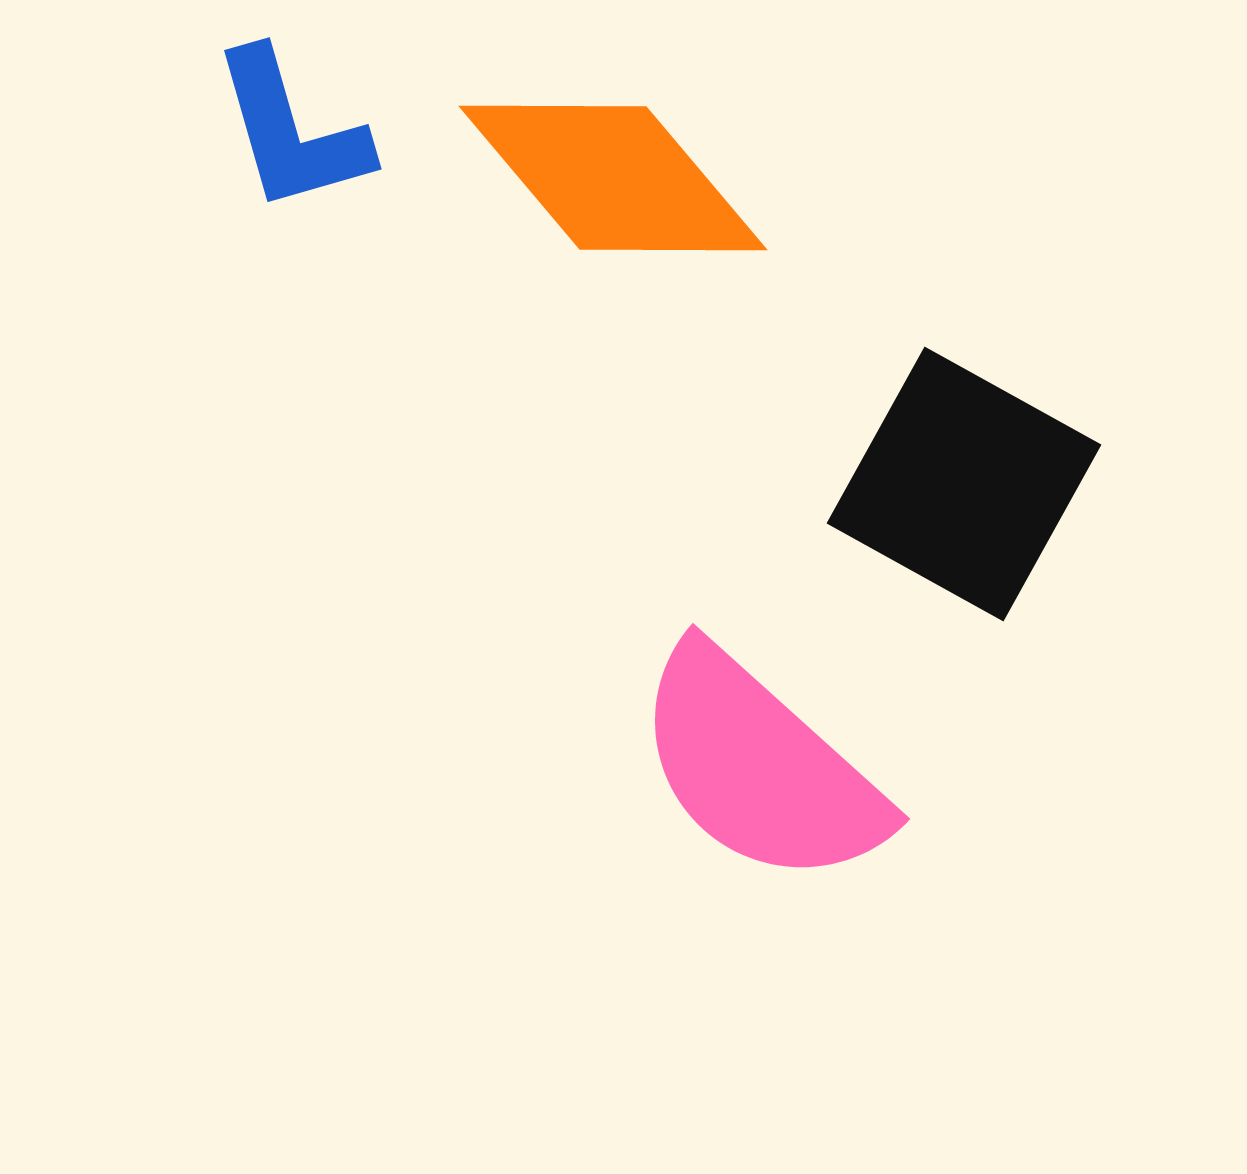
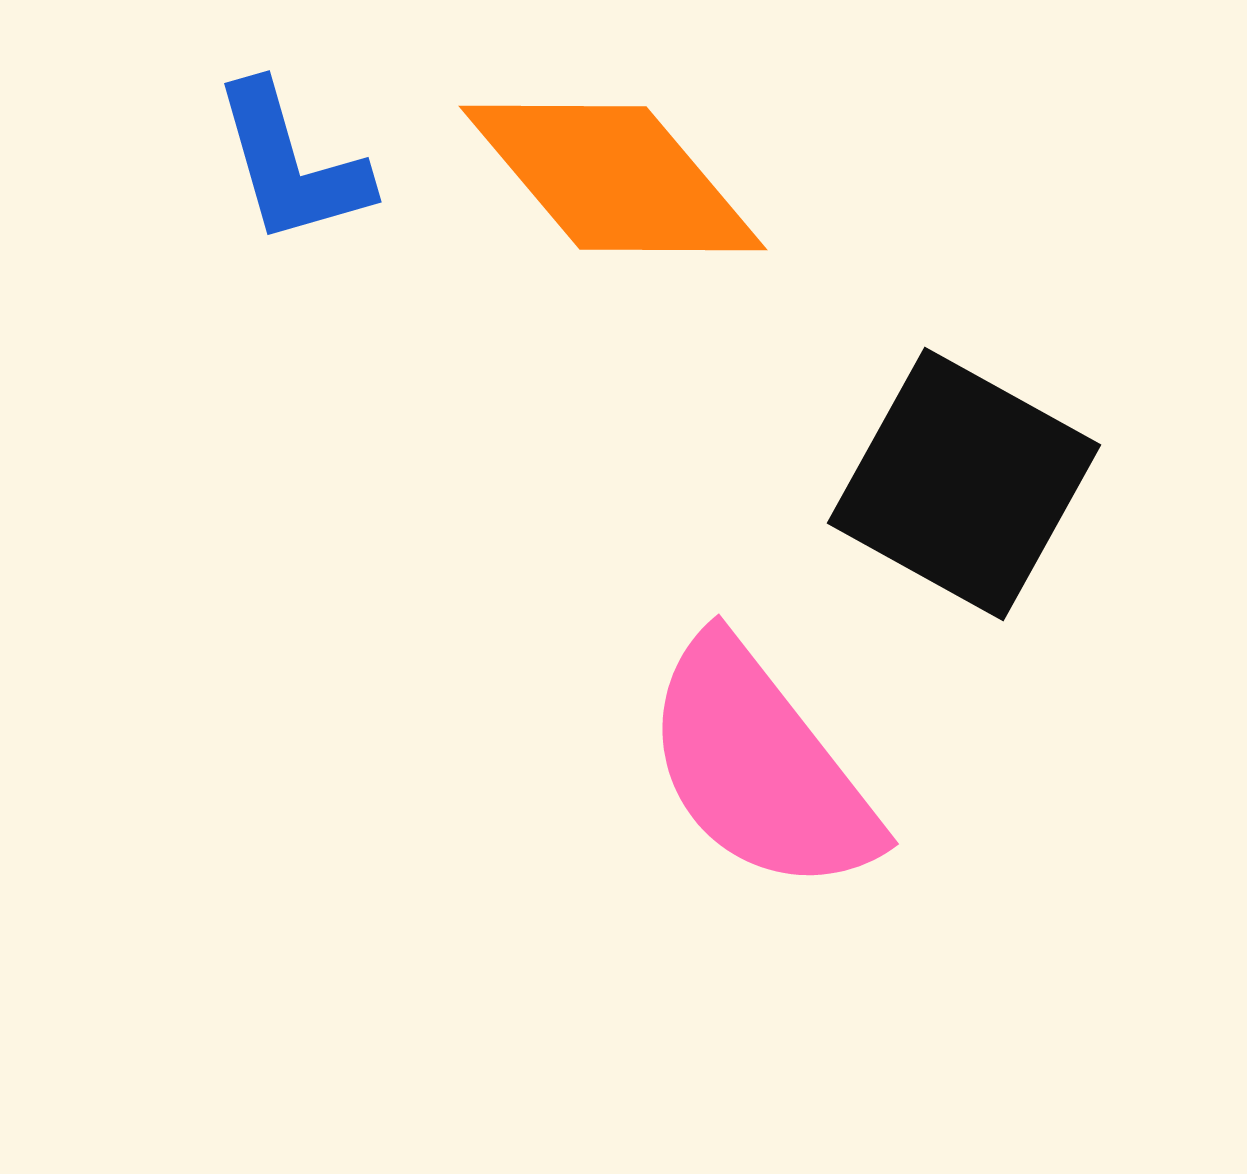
blue L-shape: moved 33 px down
pink semicircle: rotated 10 degrees clockwise
